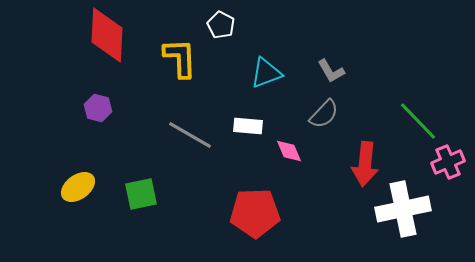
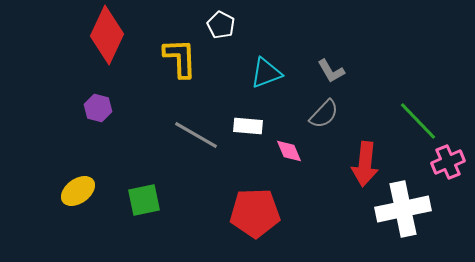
red diamond: rotated 22 degrees clockwise
gray line: moved 6 px right
yellow ellipse: moved 4 px down
green square: moved 3 px right, 6 px down
